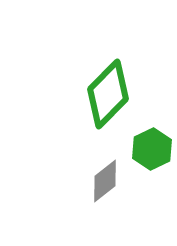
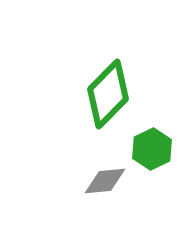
gray diamond: rotated 33 degrees clockwise
